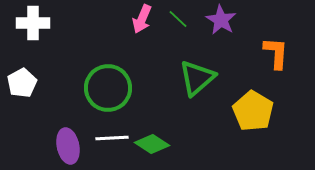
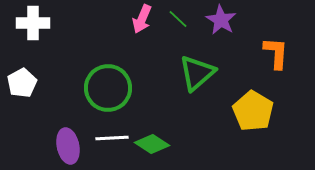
green triangle: moved 5 px up
